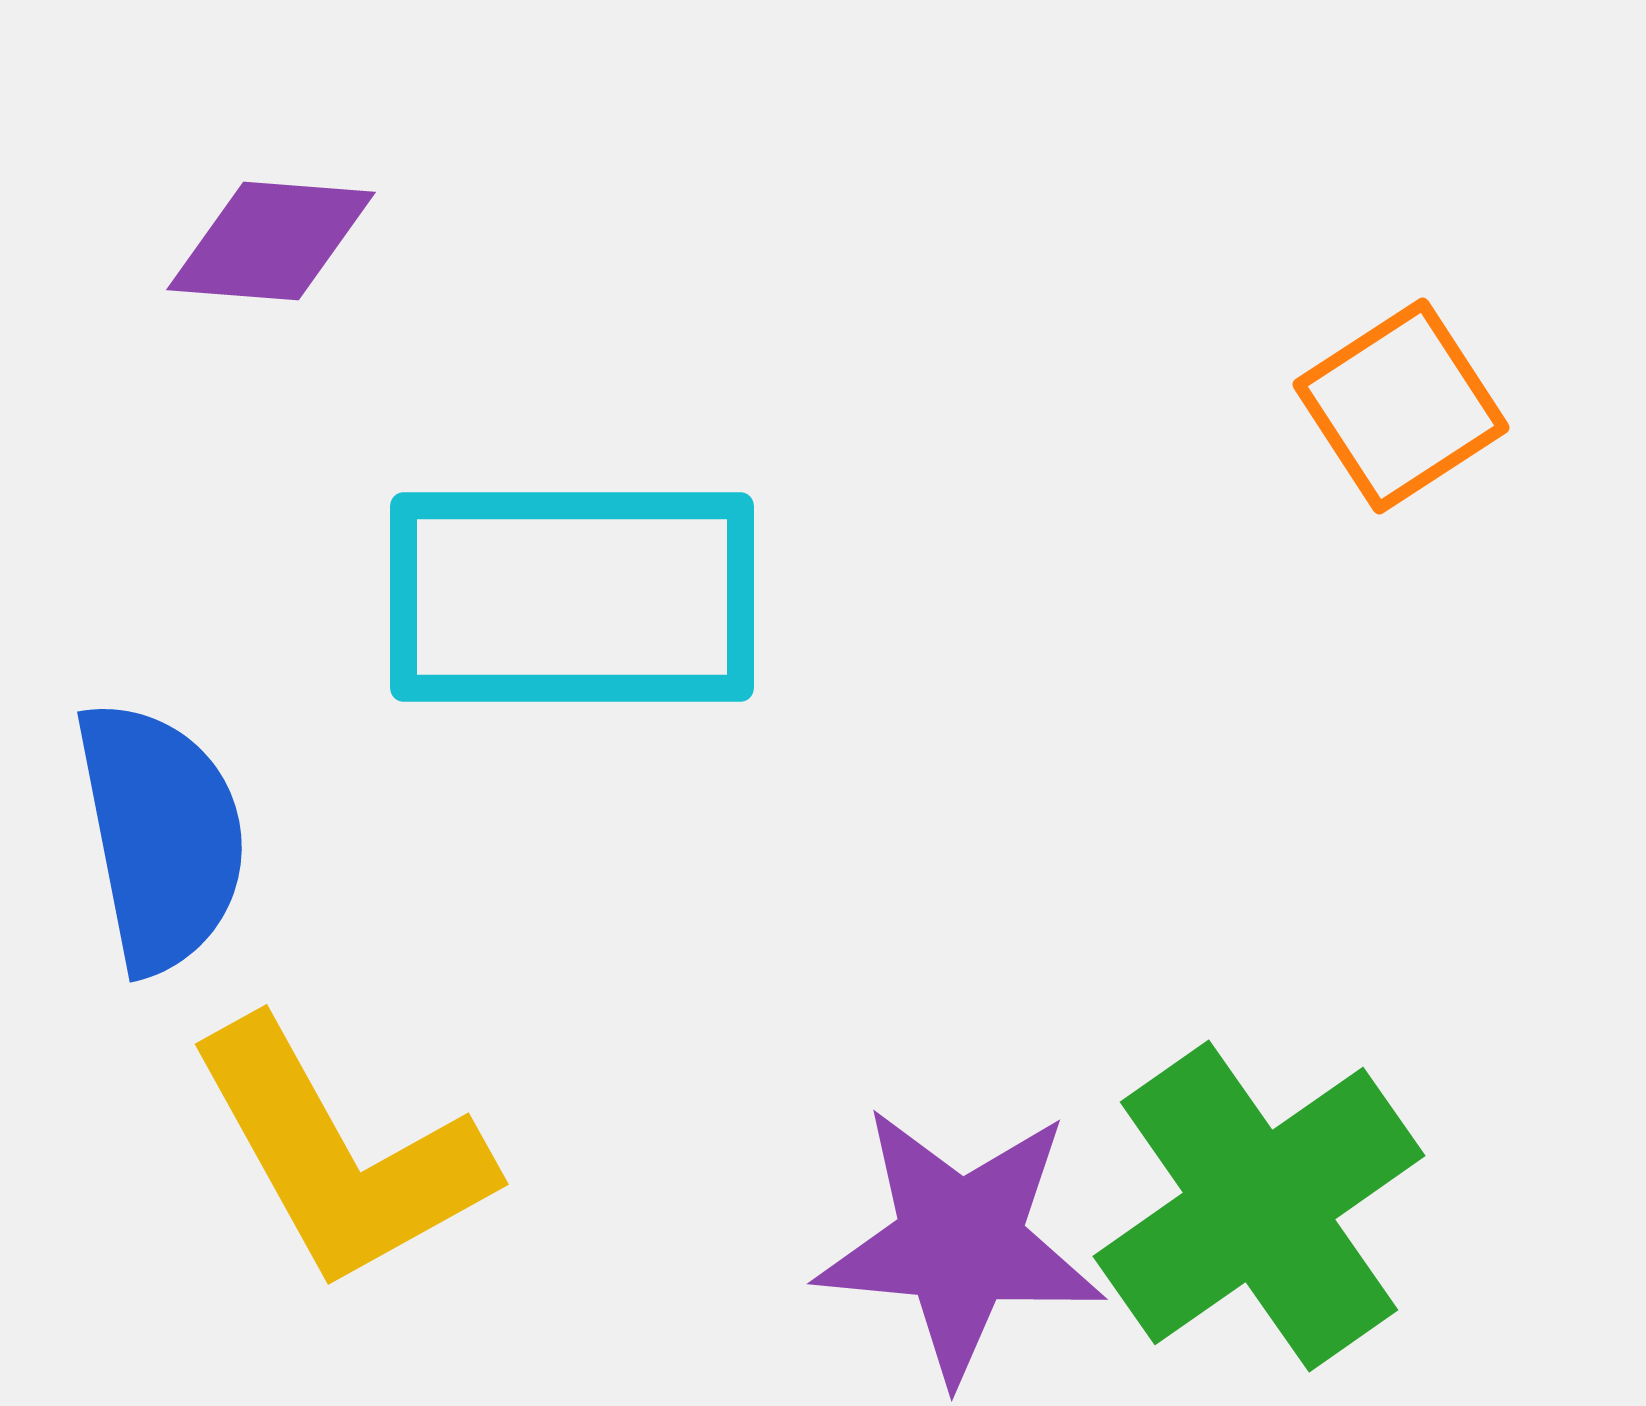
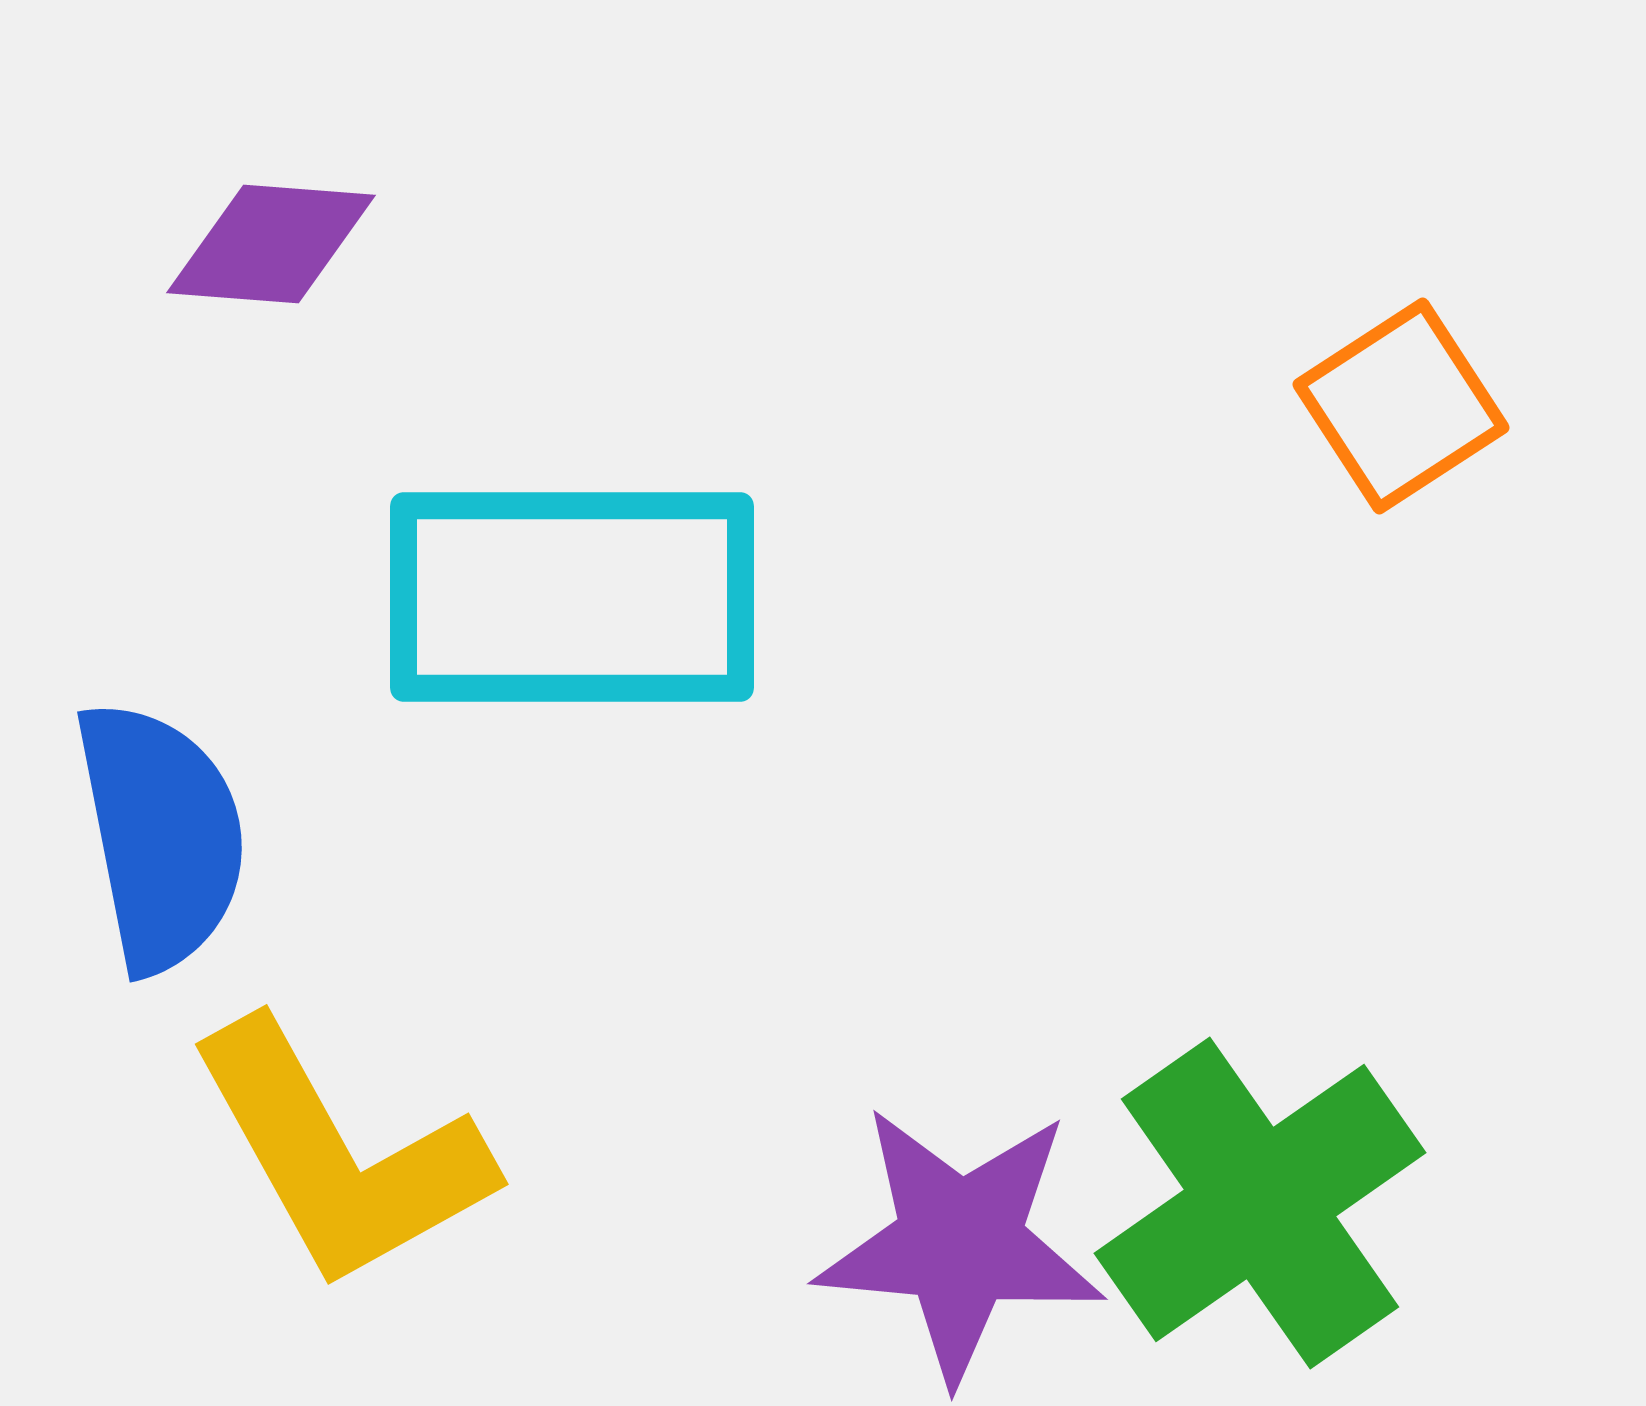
purple diamond: moved 3 px down
green cross: moved 1 px right, 3 px up
